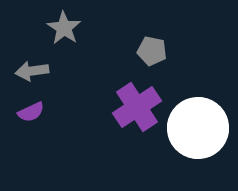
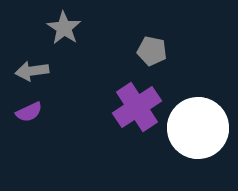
purple semicircle: moved 2 px left
